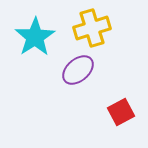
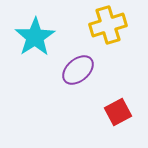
yellow cross: moved 16 px right, 3 px up
red square: moved 3 px left
